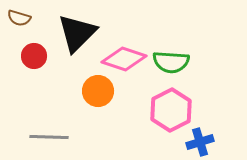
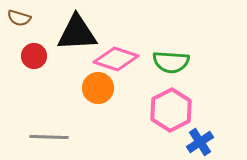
black triangle: rotated 42 degrees clockwise
pink diamond: moved 8 px left
orange circle: moved 3 px up
blue cross: rotated 16 degrees counterclockwise
